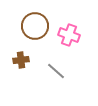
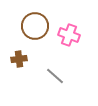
brown cross: moved 2 px left, 1 px up
gray line: moved 1 px left, 5 px down
